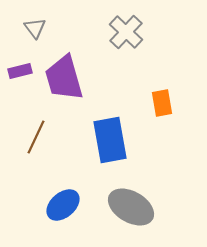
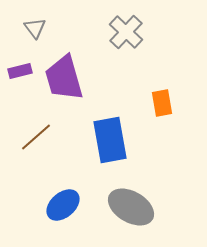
brown line: rotated 24 degrees clockwise
